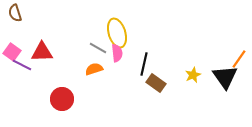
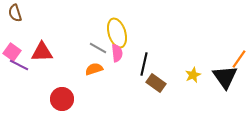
purple line: moved 3 px left
